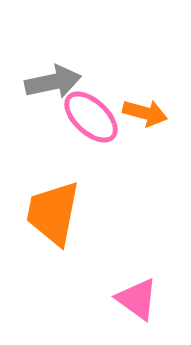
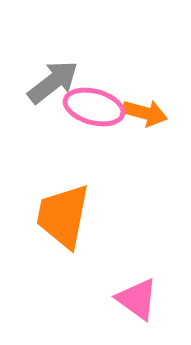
gray arrow: rotated 26 degrees counterclockwise
pink ellipse: moved 3 px right, 10 px up; rotated 28 degrees counterclockwise
orange trapezoid: moved 10 px right, 3 px down
